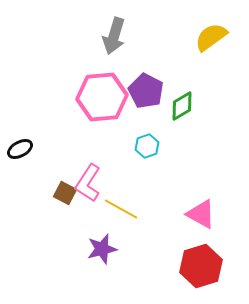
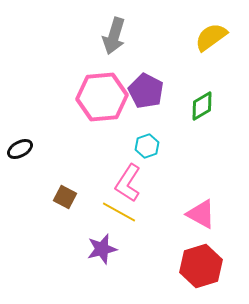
green diamond: moved 20 px right
pink L-shape: moved 40 px right
brown square: moved 4 px down
yellow line: moved 2 px left, 3 px down
